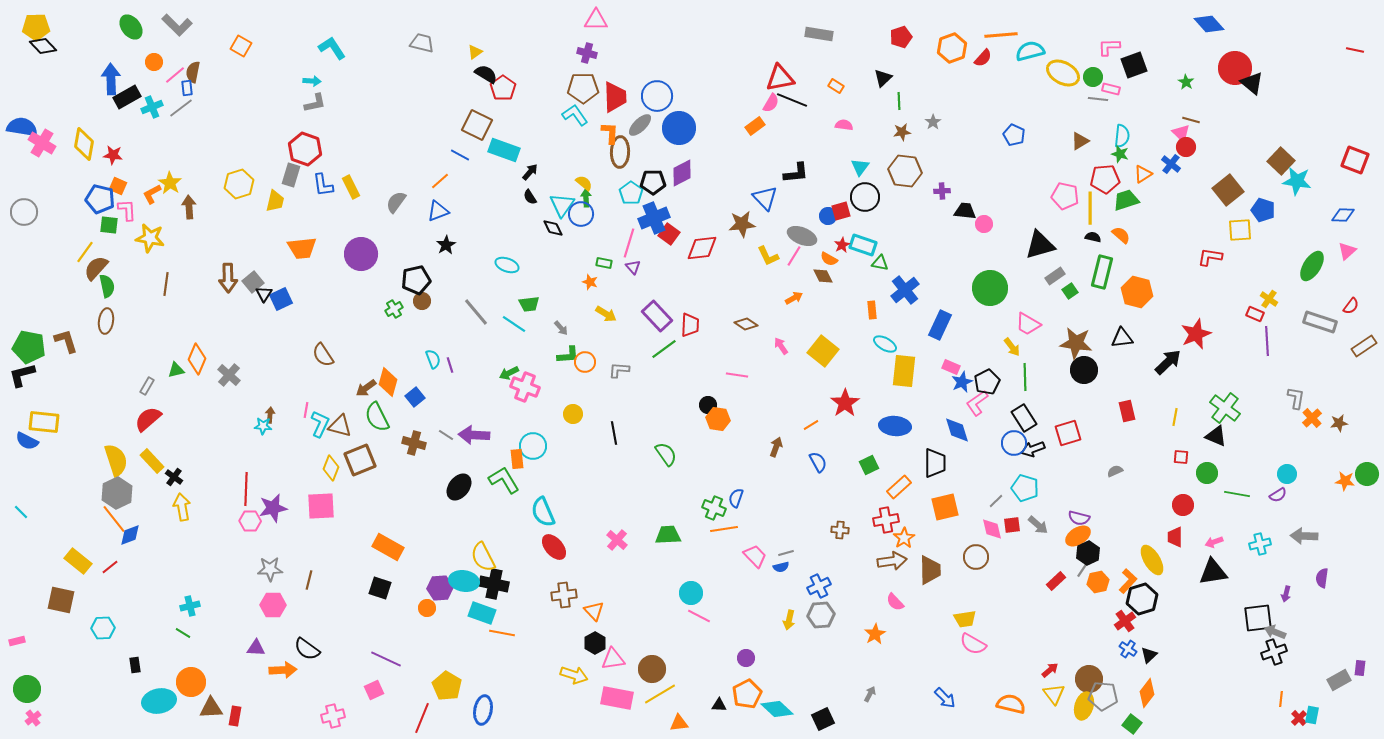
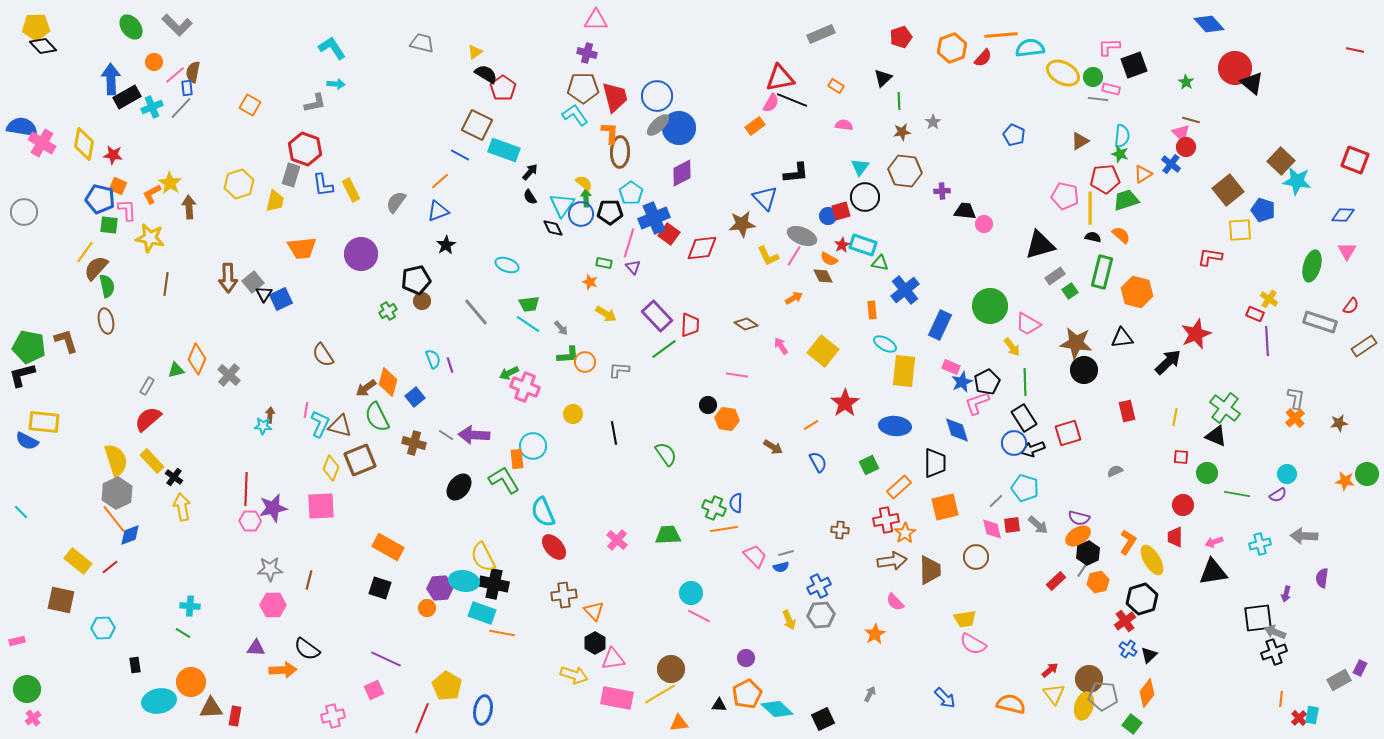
gray rectangle at (819, 34): moved 2 px right; rotated 32 degrees counterclockwise
orange square at (241, 46): moved 9 px right, 59 px down
cyan semicircle at (1030, 51): moved 3 px up; rotated 8 degrees clockwise
cyan arrow at (312, 81): moved 24 px right, 3 px down
red trapezoid at (615, 97): rotated 12 degrees counterclockwise
gray line at (181, 108): rotated 10 degrees counterclockwise
gray ellipse at (640, 125): moved 18 px right
black pentagon at (653, 182): moved 43 px left, 30 px down
yellow rectangle at (351, 187): moved 3 px down
pink triangle at (1347, 251): rotated 18 degrees counterclockwise
green ellipse at (1312, 266): rotated 16 degrees counterclockwise
green circle at (990, 288): moved 18 px down
green cross at (394, 309): moved 6 px left, 2 px down
brown ellipse at (106, 321): rotated 20 degrees counterclockwise
cyan line at (514, 324): moved 14 px right
green line at (1025, 377): moved 5 px down
pink L-shape at (977, 403): rotated 16 degrees clockwise
orange cross at (1312, 418): moved 17 px left
orange hexagon at (718, 419): moved 9 px right
brown arrow at (776, 447): moved 3 px left; rotated 102 degrees clockwise
blue semicircle at (736, 498): moved 5 px down; rotated 18 degrees counterclockwise
orange star at (904, 538): moved 1 px right, 5 px up
orange L-shape at (1128, 581): moved 39 px up; rotated 10 degrees counterclockwise
cyan cross at (190, 606): rotated 18 degrees clockwise
yellow arrow at (789, 620): rotated 36 degrees counterclockwise
purple rectangle at (1360, 668): rotated 21 degrees clockwise
brown circle at (652, 669): moved 19 px right
